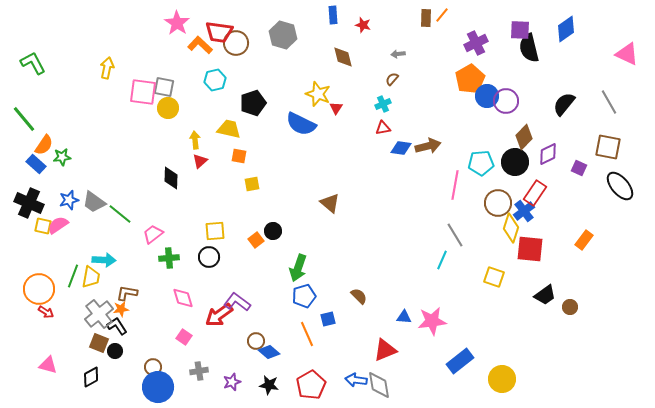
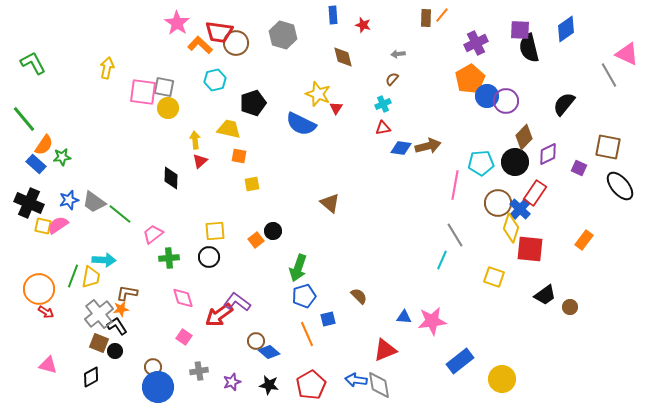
gray line at (609, 102): moved 27 px up
blue cross at (524, 211): moved 4 px left, 2 px up; rotated 10 degrees counterclockwise
